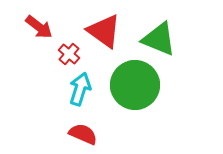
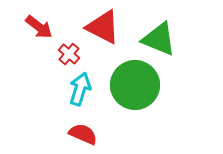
red triangle: moved 1 px left, 4 px up; rotated 9 degrees counterclockwise
